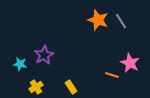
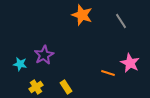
orange star: moved 16 px left, 5 px up
orange line: moved 4 px left, 2 px up
yellow rectangle: moved 5 px left
